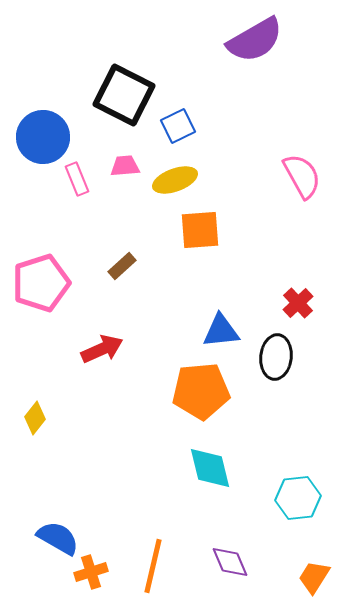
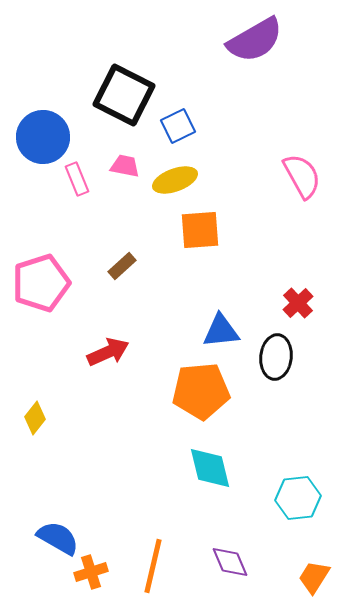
pink trapezoid: rotated 16 degrees clockwise
red arrow: moved 6 px right, 3 px down
